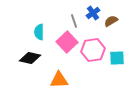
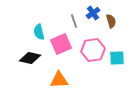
brown semicircle: rotated 104 degrees clockwise
cyan semicircle: rotated 14 degrees counterclockwise
pink square: moved 6 px left, 2 px down; rotated 20 degrees clockwise
